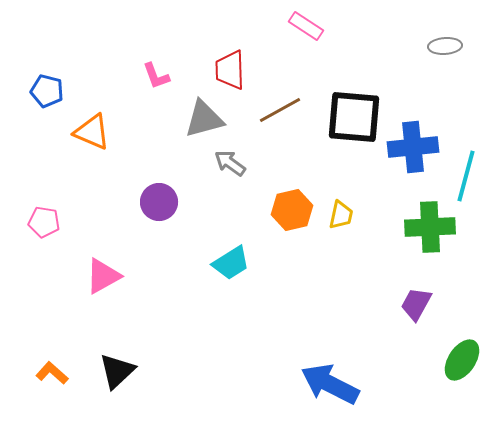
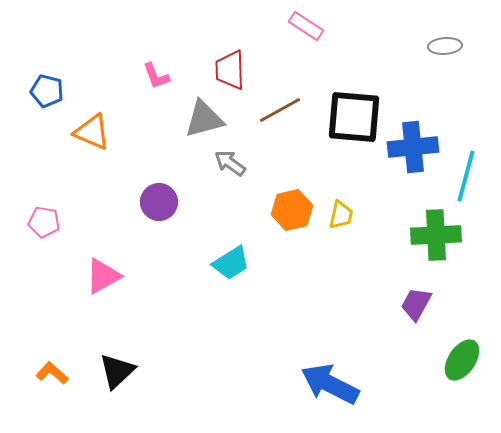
green cross: moved 6 px right, 8 px down
